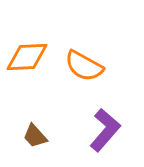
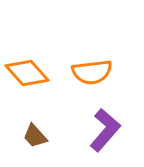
orange diamond: moved 16 px down; rotated 51 degrees clockwise
orange semicircle: moved 8 px right, 6 px down; rotated 36 degrees counterclockwise
